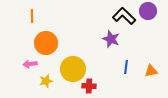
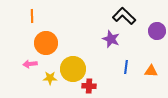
purple circle: moved 9 px right, 20 px down
orange triangle: rotated 16 degrees clockwise
yellow star: moved 4 px right, 3 px up; rotated 16 degrees clockwise
